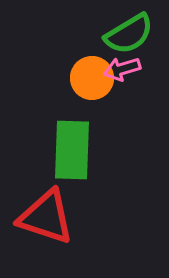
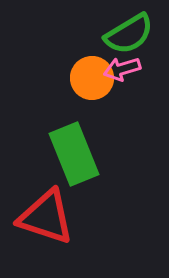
green rectangle: moved 2 px right, 4 px down; rotated 24 degrees counterclockwise
